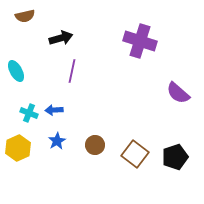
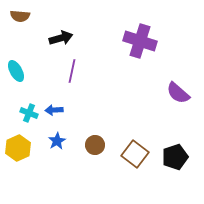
brown semicircle: moved 5 px left; rotated 18 degrees clockwise
